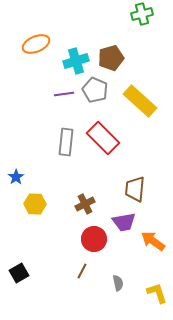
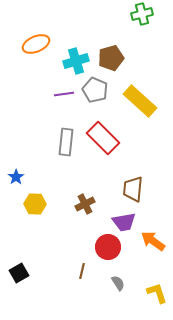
brown trapezoid: moved 2 px left
red circle: moved 14 px right, 8 px down
brown line: rotated 14 degrees counterclockwise
gray semicircle: rotated 21 degrees counterclockwise
